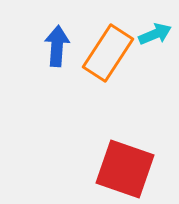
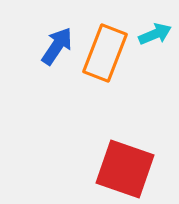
blue arrow: rotated 30 degrees clockwise
orange rectangle: moved 3 px left; rotated 12 degrees counterclockwise
